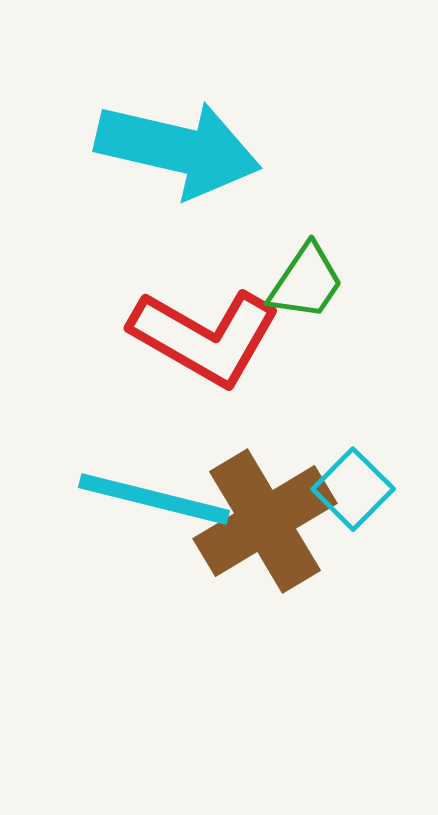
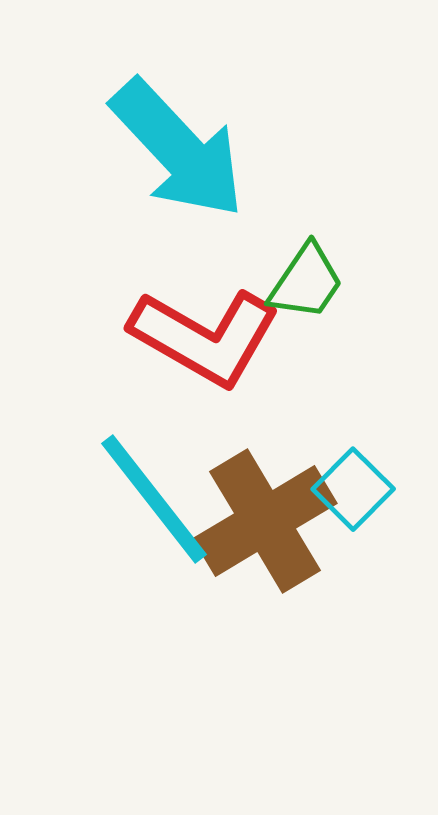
cyan arrow: rotated 34 degrees clockwise
cyan line: rotated 38 degrees clockwise
